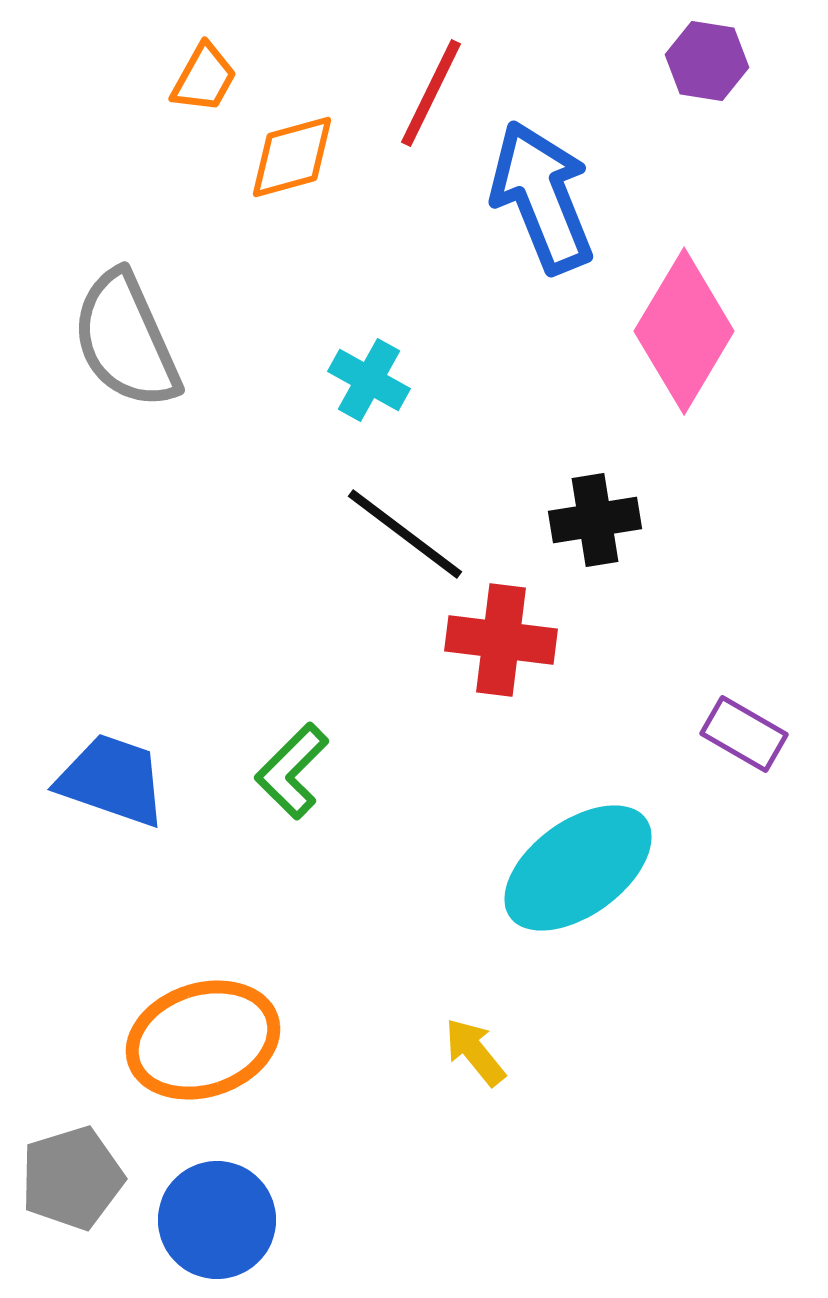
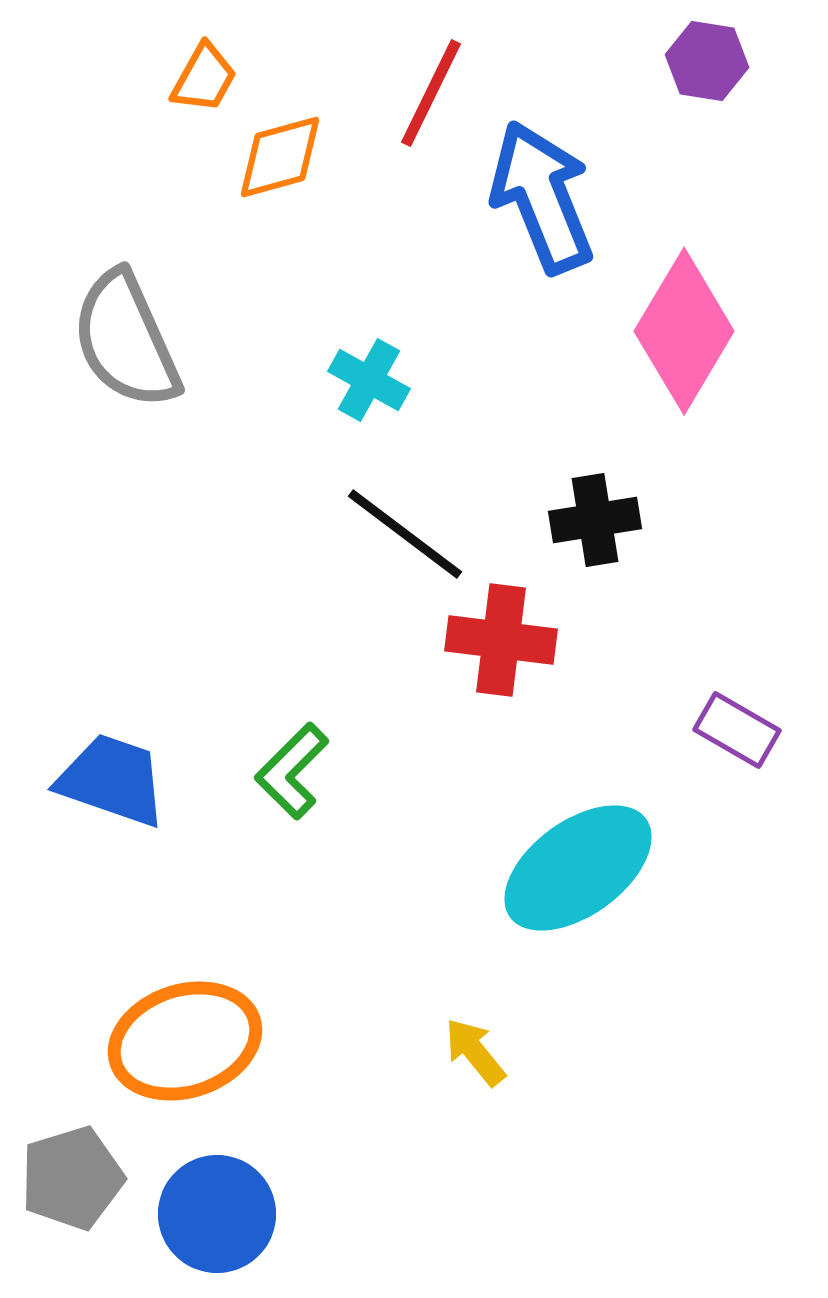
orange diamond: moved 12 px left
purple rectangle: moved 7 px left, 4 px up
orange ellipse: moved 18 px left, 1 px down
blue circle: moved 6 px up
